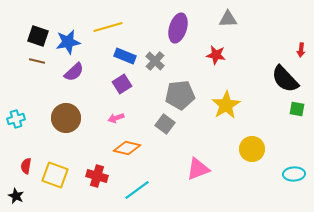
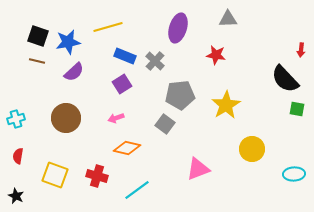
red semicircle: moved 8 px left, 10 px up
